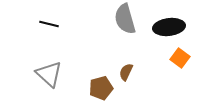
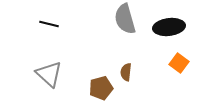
orange square: moved 1 px left, 5 px down
brown semicircle: rotated 18 degrees counterclockwise
